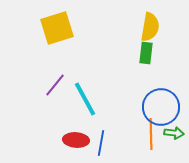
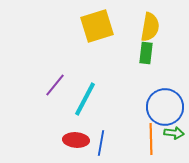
yellow square: moved 40 px right, 2 px up
cyan line: rotated 57 degrees clockwise
blue circle: moved 4 px right
orange line: moved 5 px down
